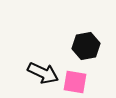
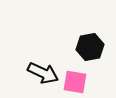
black hexagon: moved 4 px right, 1 px down
